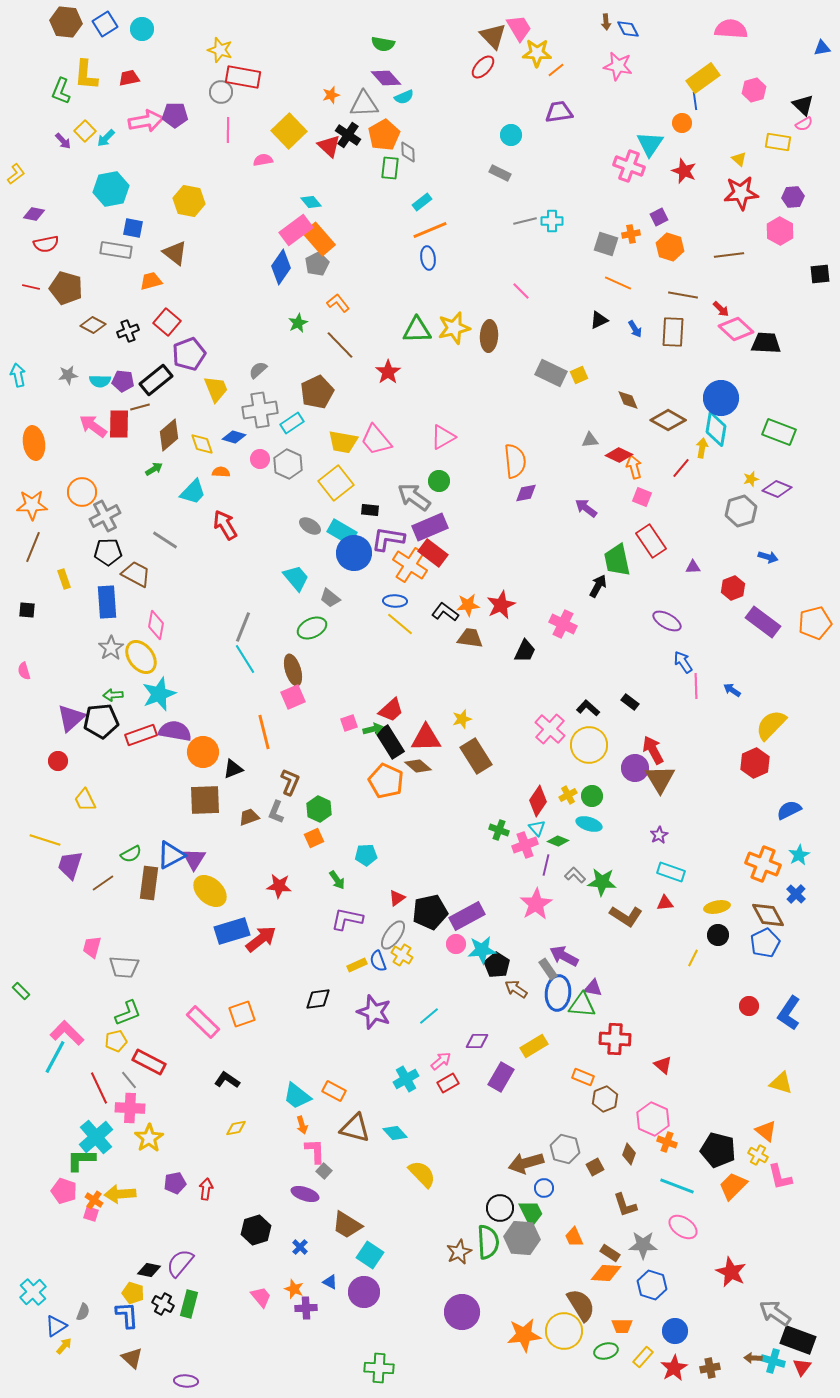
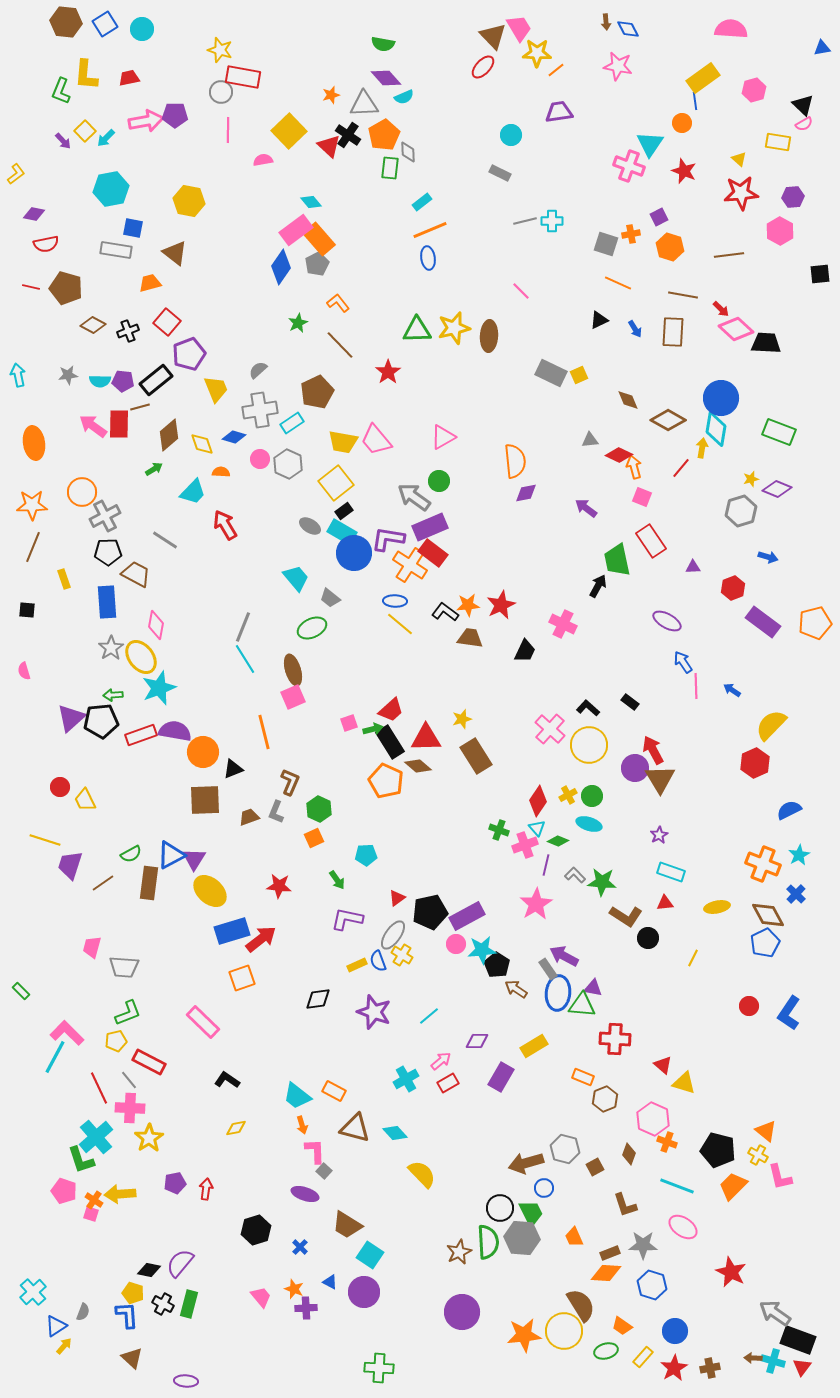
orange trapezoid at (151, 281): moved 1 px left, 2 px down
black rectangle at (370, 510): moved 26 px left, 1 px down; rotated 42 degrees counterclockwise
cyan star at (159, 694): moved 6 px up
red circle at (58, 761): moved 2 px right, 26 px down
black circle at (718, 935): moved 70 px left, 3 px down
orange square at (242, 1014): moved 36 px up
yellow triangle at (781, 1083): moved 97 px left
green L-shape at (81, 1160): rotated 108 degrees counterclockwise
brown rectangle at (610, 1253): rotated 54 degrees counterclockwise
orange trapezoid at (622, 1326): rotated 35 degrees clockwise
